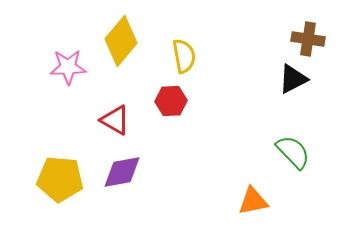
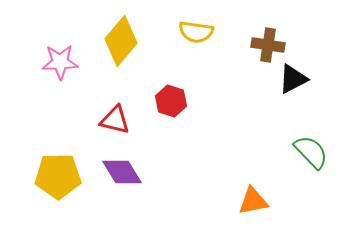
brown cross: moved 40 px left, 6 px down
yellow semicircle: moved 12 px right, 24 px up; rotated 108 degrees clockwise
pink star: moved 8 px left, 5 px up
red hexagon: rotated 20 degrees clockwise
red triangle: rotated 16 degrees counterclockwise
green semicircle: moved 18 px right
purple diamond: rotated 69 degrees clockwise
yellow pentagon: moved 2 px left, 3 px up; rotated 6 degrees counterclockwise
